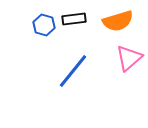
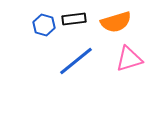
orange semicircle: moved 2 px left, 1 px down
pink triangle: moved 1 px down; rotated 24 degrees clockwise
blue line: moved 3 px right, 10 px up; rotated 12 degrees clockwise
